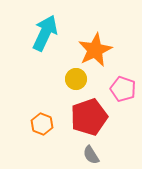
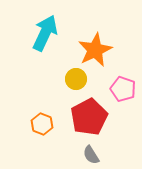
red pentagon: rotated 9 degrees counterclockwise
